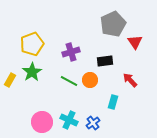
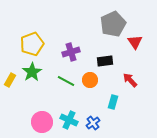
green line: moved 3 px left
